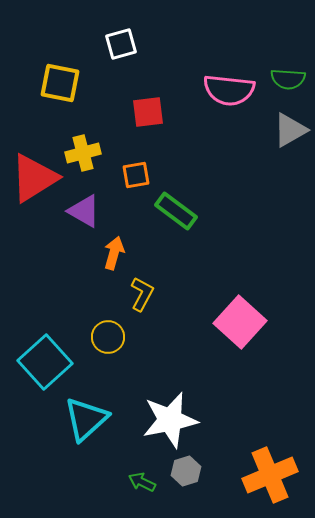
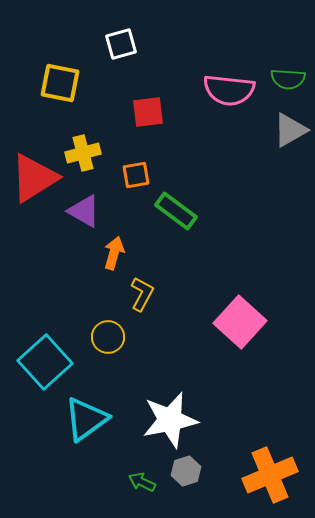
cyan triangle: rotated 6 degrees clockwise
